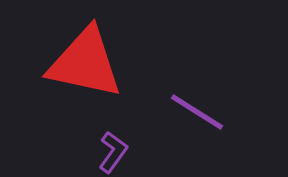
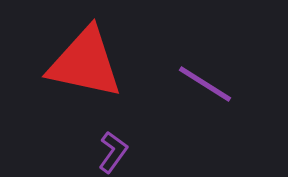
purple line: moved 8 px right, 28 px up
